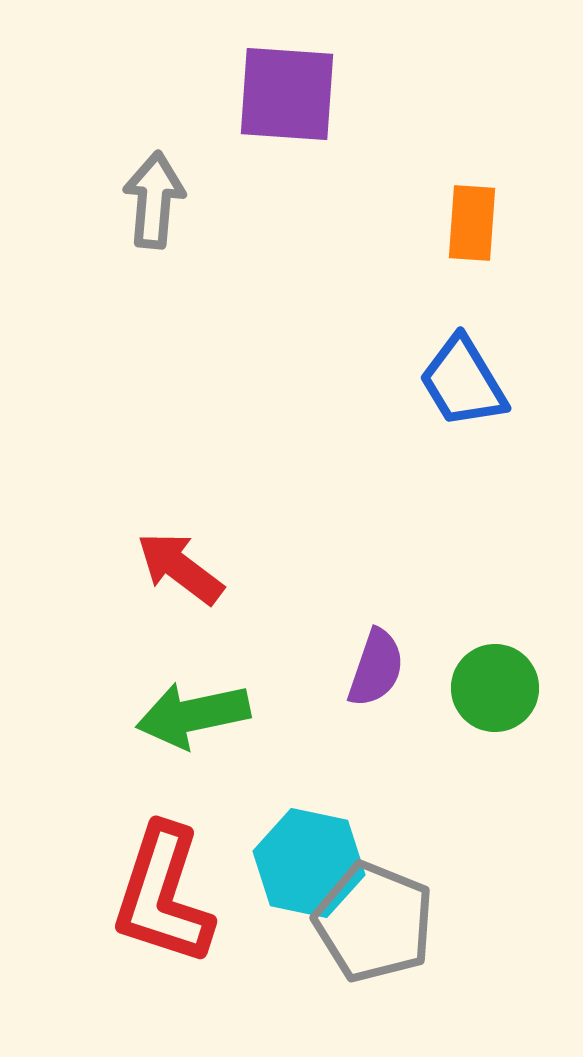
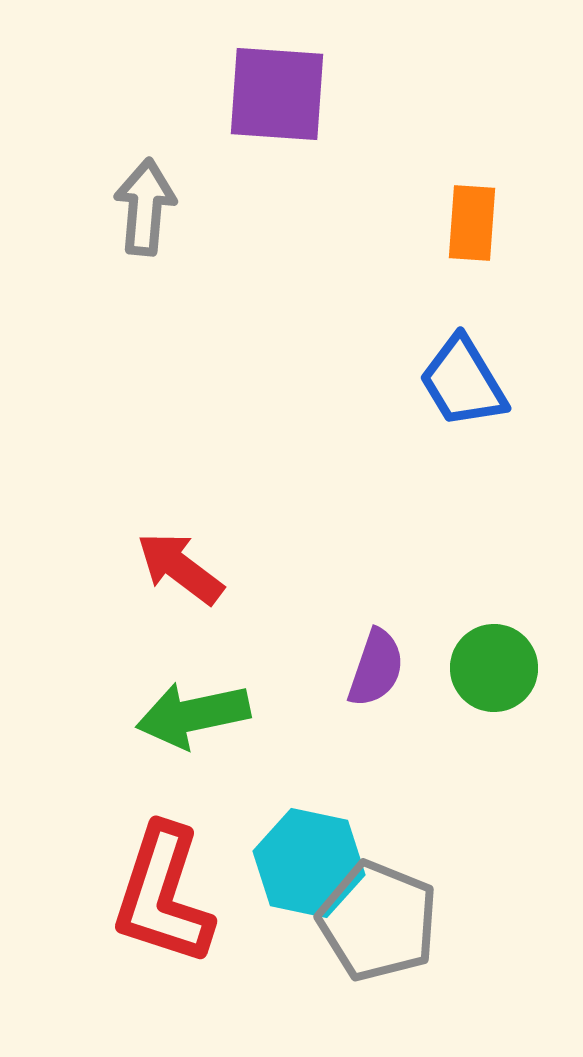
purple square: moved 10 px left
gray arrow: moved 9 px left, 7 px down
green circle: moved 1 px left, 20 px up
gray pentagon: moved 4 px right, 1 px up
